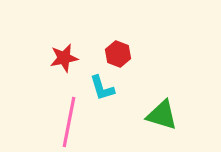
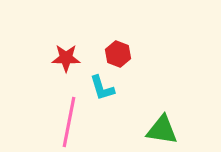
red star: moved 2 px right; rotated 12 degrees clockwise
green triangle: moved 15 px down; rotated 8 degrees counterclockwise
